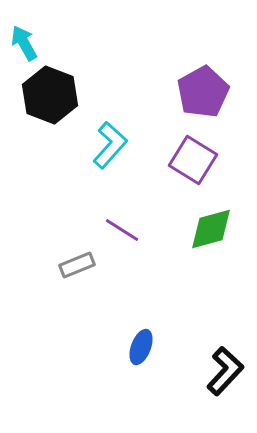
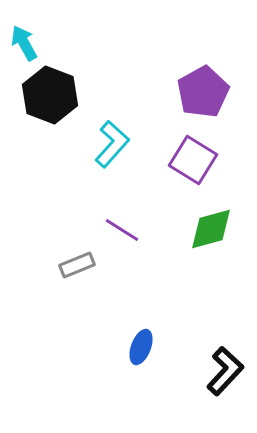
cyan L-shape: moved 2 px right, 1 px up
